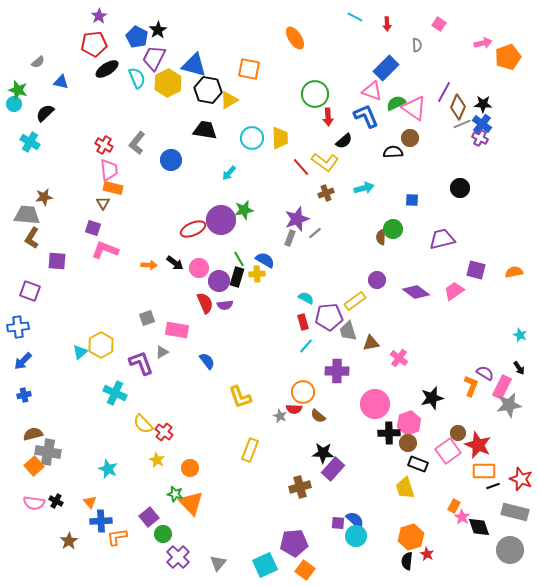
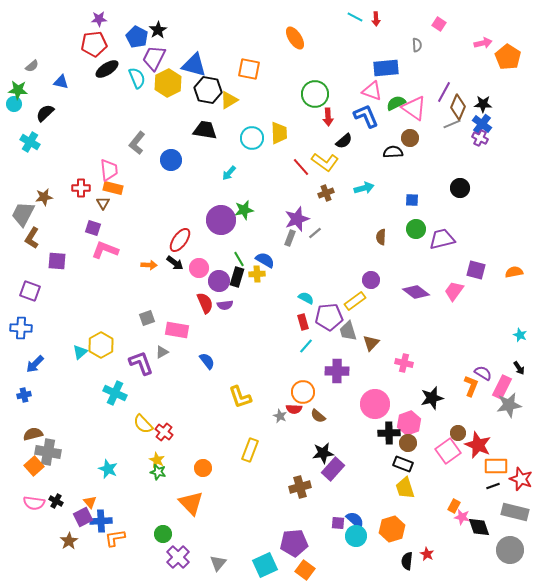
purple star at (99, 16): moved 3 px down; rotated 28 degrees clockwise
red arrow at (387, 24): moved 11 px left, 5 px up
orange pentagon at (508, 57): rotated 20 degrees counterclockwise
gray semicircle at (38, 62): moved 6 px left, 4 px down
blue rectangle at (386, 68): rotated 40 degrees clockwise
green star at (18, 90): rotated 12 degrees counterclockwise
gray line at (462, 124): moved 10 px left
yellow trapezoid at (280, 138): moved 1 px left, 5 px up
red cross at (104, 145): moved 23 px left, 43 px down; rotated 30 degrees counterclockwise
gray trapezoid at (27, 215): moved 4 px left, 1 px up; rotated 68 degrees counterclockwise
red ellipse at (193, 229): moved 13 px left, 11 px down; rotated 30 degrees counterclockwise
green circle at (393, 229): moved 23 px right
purple circle at (377, 280): moved 6 px left
pink trapezoid at (454, 291): rotated 20 degrees counterclockwise
blue cross at (18, 327): moved 3 px right, 1 px down; rotated 10 degrees clockwise
brown triangle at (371, 343): rotated 36 degrees counterclockwise
pink cross at (399, 358): moved 5 px right, 5 px down; rotated 24 degrees counterclockwise
blue arrow at (23, 361): moved 12 px right, 3 px down
purple semicircle at (485, 373): moved 2 px left
black star at (323, 453): rotated 10 degrees counterclockwise
black rectangle at (418, 464): moved 15 px left
orange circle at (190, 468): moved 13 px right
orange rectangle at (484, 471): moved 12 px right, 5 px up
green star at (175, 494): moved 17 px left, 22 px up
purple square at (149, 517): moved 66 px left; rotated 12 degrees clockwise
pink star at (462, 517): rotated 21 degrees counterclockwise
orange L-shape at (117, 537): moved 2 px left, 1 px down
orange hexagon at (411, 537): moved 19 px left, 8 px up
